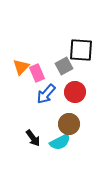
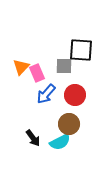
gray square: rotated 30 degrees clockwise
red circle: moved 3 px down
